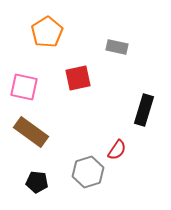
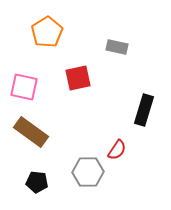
gray hexagon: rotated 16 degrees clockwise
